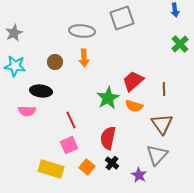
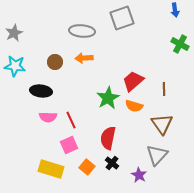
green cross: rotated 18 degrees counterclockwise
orange arrow: rotated 90 degrees clockwise
pink semicircle: moved 21 px right, 6 px down
